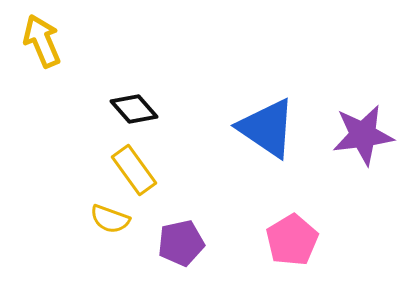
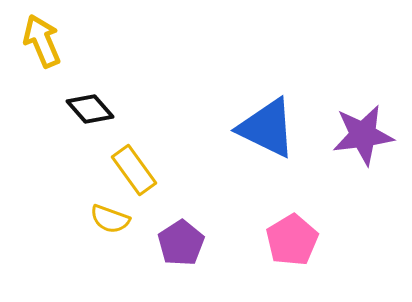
black diamond: moved 44 px left
blue triangle: rotated 8 degrees counterclockwise
purple pentagon: rotated 21 degrees counterclockwise
